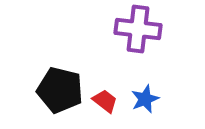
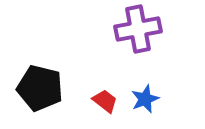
purple cross: rotated 18 degrees counterclockwise
black pentagon: moved 20 px left, 2 px up
